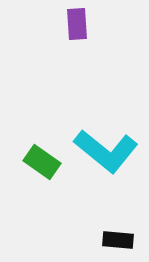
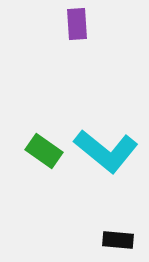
green rectangle: moved 2 px right, 11 px up
